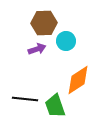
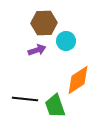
purple arrow: moved 1 px down
